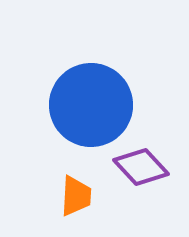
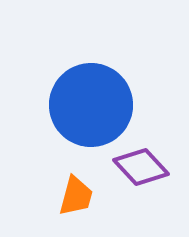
orange trapezoid: rotated 12 degrees clockwise
